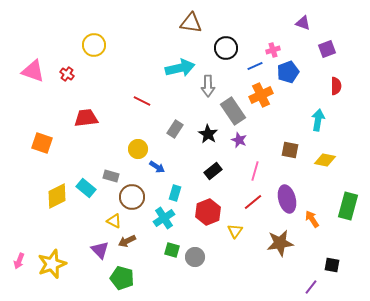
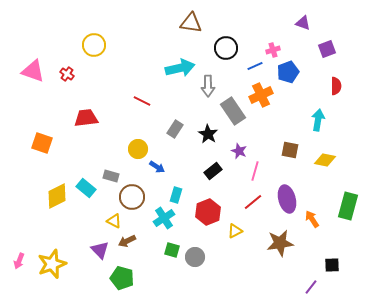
purple star at (239, 140): moved 11 px down
cyan rectangle at (175, 193): moved 1 px right, 2 px down
yellow triangle at (235, 231): rotated 28 degrees clockwise
black square at (332, 265): rotated 14 degrees counterclockwise
